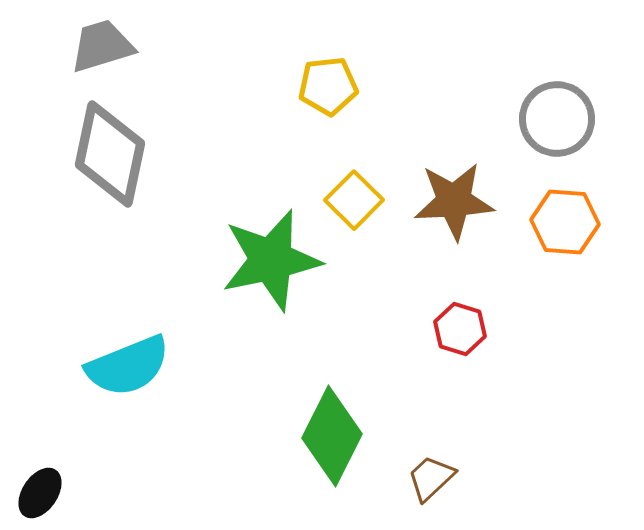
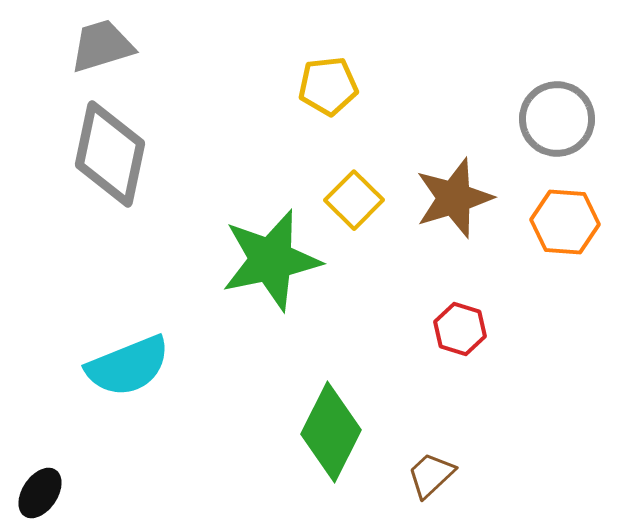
brown star: moved 3 px up; rotated 14 degrees counterclockwise
green diamond: moved 1 px left, 4 px up
brown trapezoid: moved 3 px up
